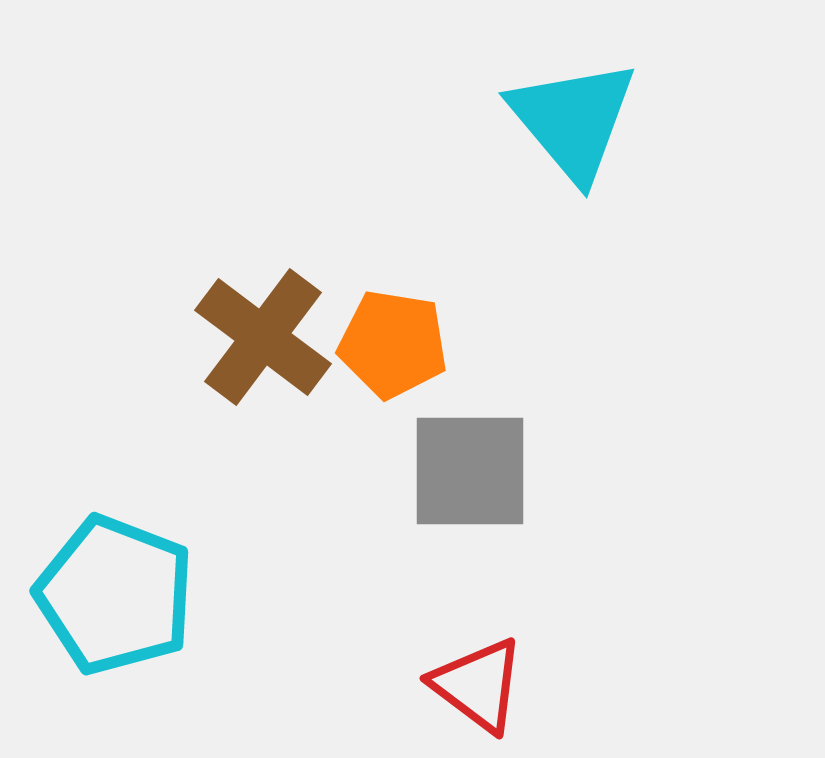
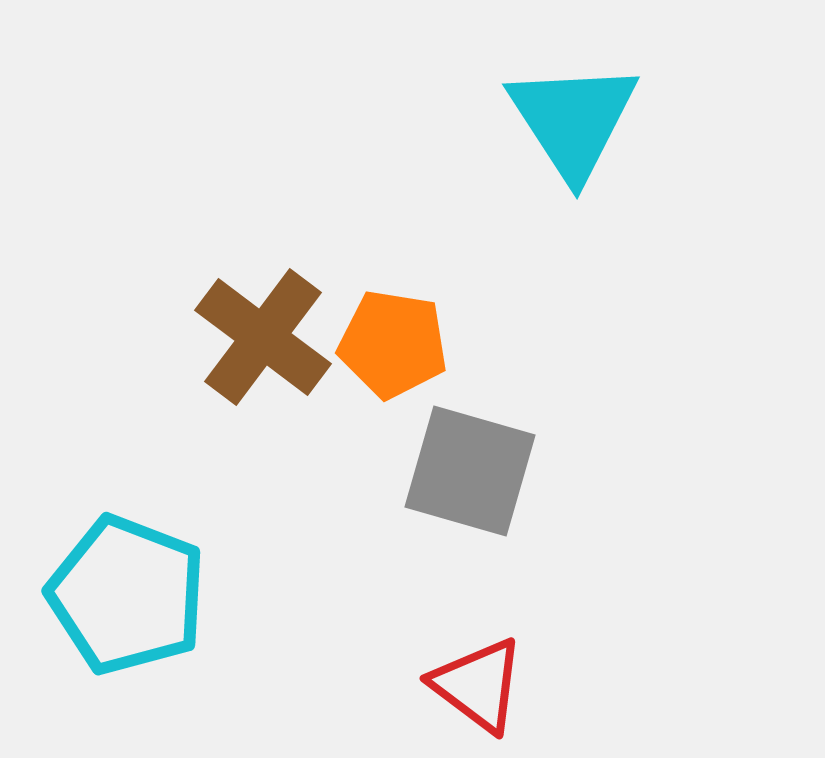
cyan triangle: rotated 7 degrees clockwise
gray square: rotated 16 degrees clockwise
cyan pentagon: moved 12 px right
